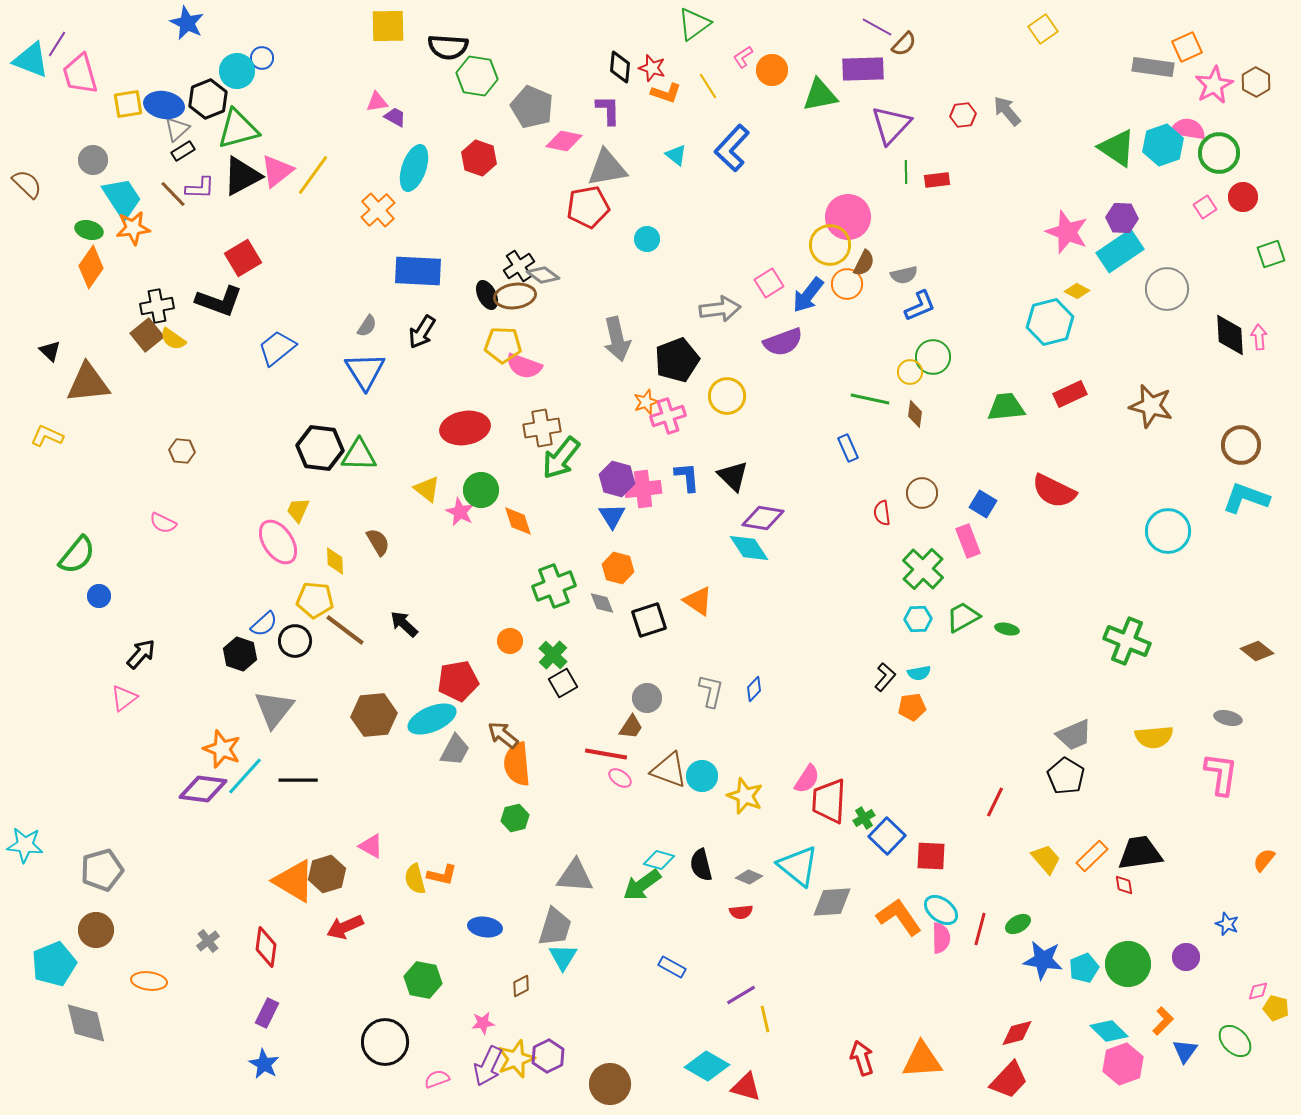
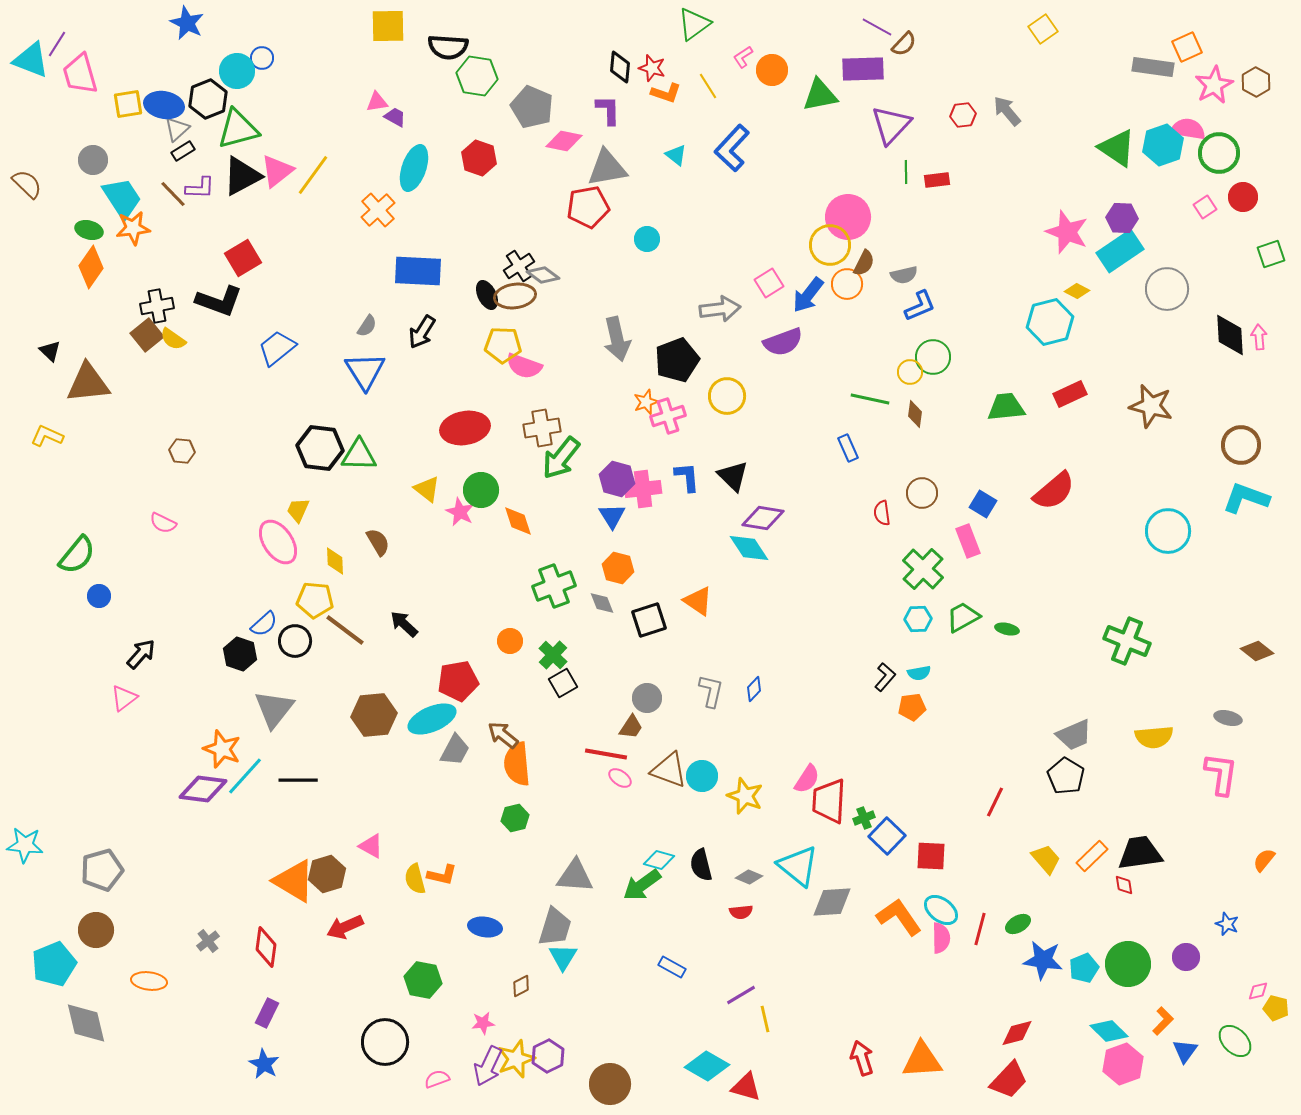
red semicircle at (1054, 491): rotated 66 degrees counterclockwise
green cross at (864, 818): rotated 10 degrees clockwise
